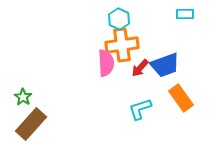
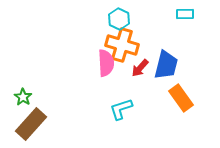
orange cross: rotated 24 degrees clockwise
blue trapezoid: moved 1 px right; rotated 56 degrees counterclockwise
cyan L-shape: moved 19 px left
